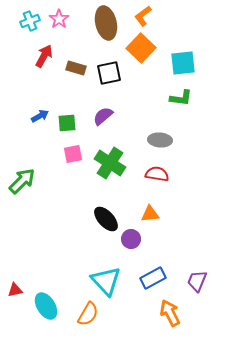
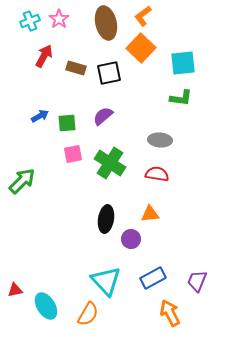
black ellipse: rotated 52 degrees clockwise
